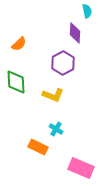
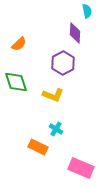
green diamond: rotated 15 degrees counterclockwise
